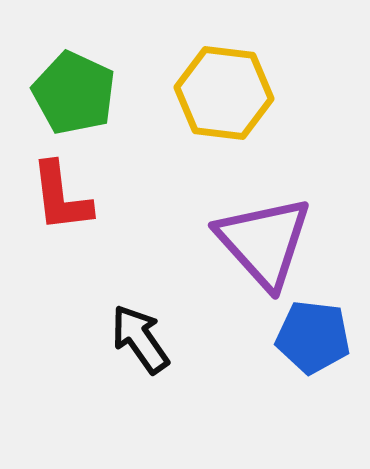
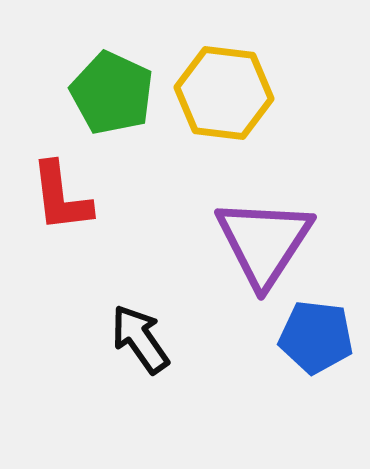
green pentagon: moved 38 px right
purple triangle: rotated 15 degrees clockwise
blue pentagon: moved 3 px right
